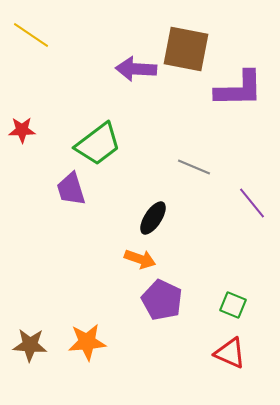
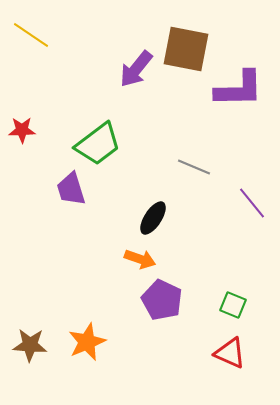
purple arrow: rotated 54 degrees counterclockwise
orange star: rotated 18 degrees counterclockwise
